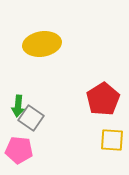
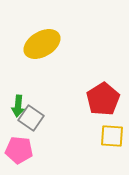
yellow ellipse: rotated 21 degrees counterclockwise
yellow square: moved 4 px up
